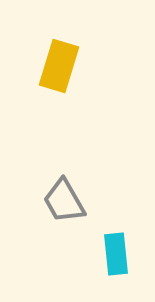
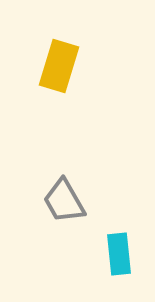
cyan rectangle: moved 3 px right
